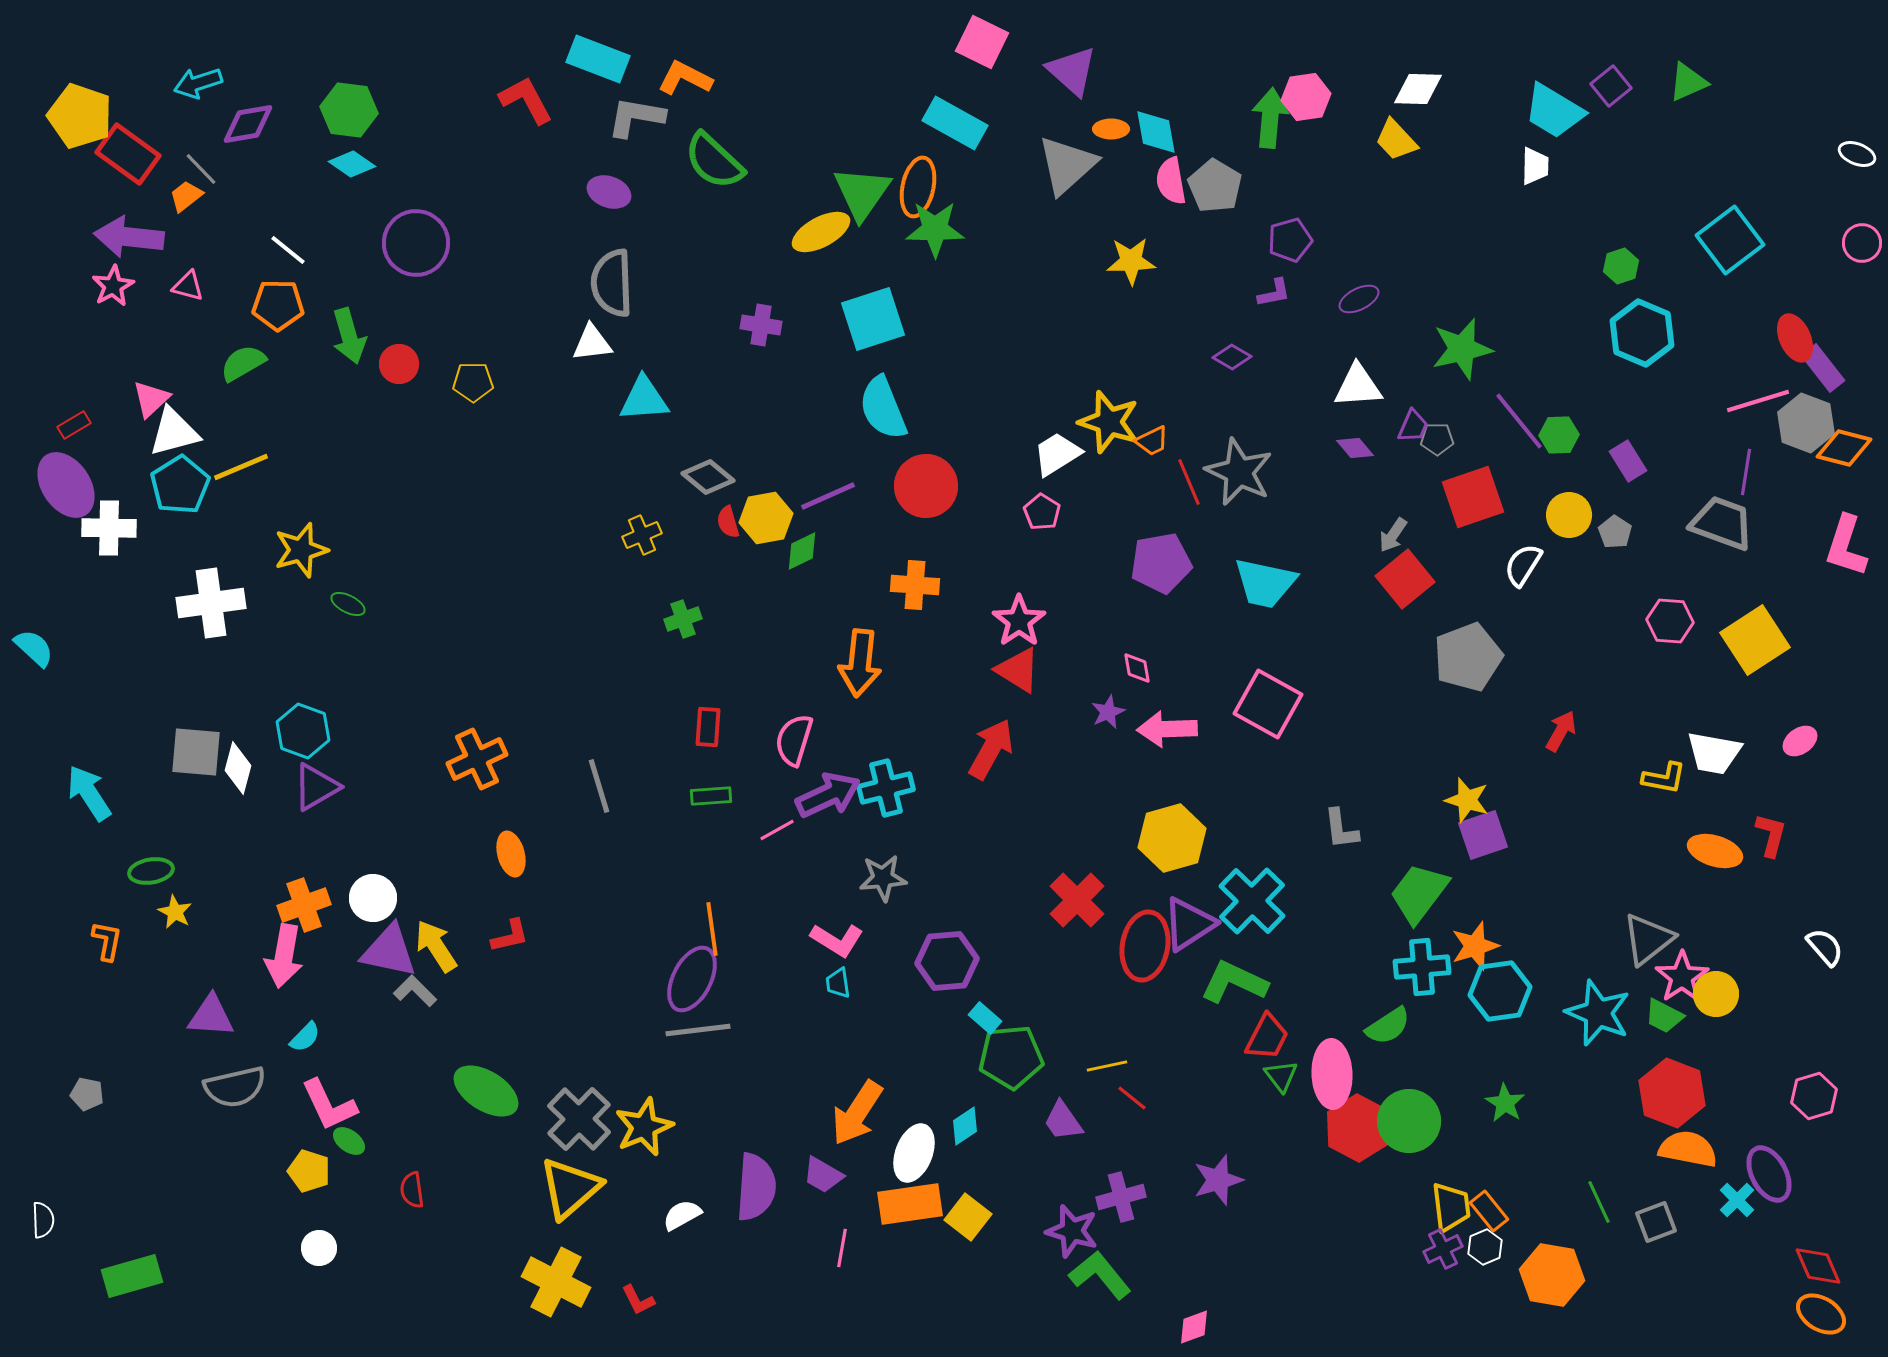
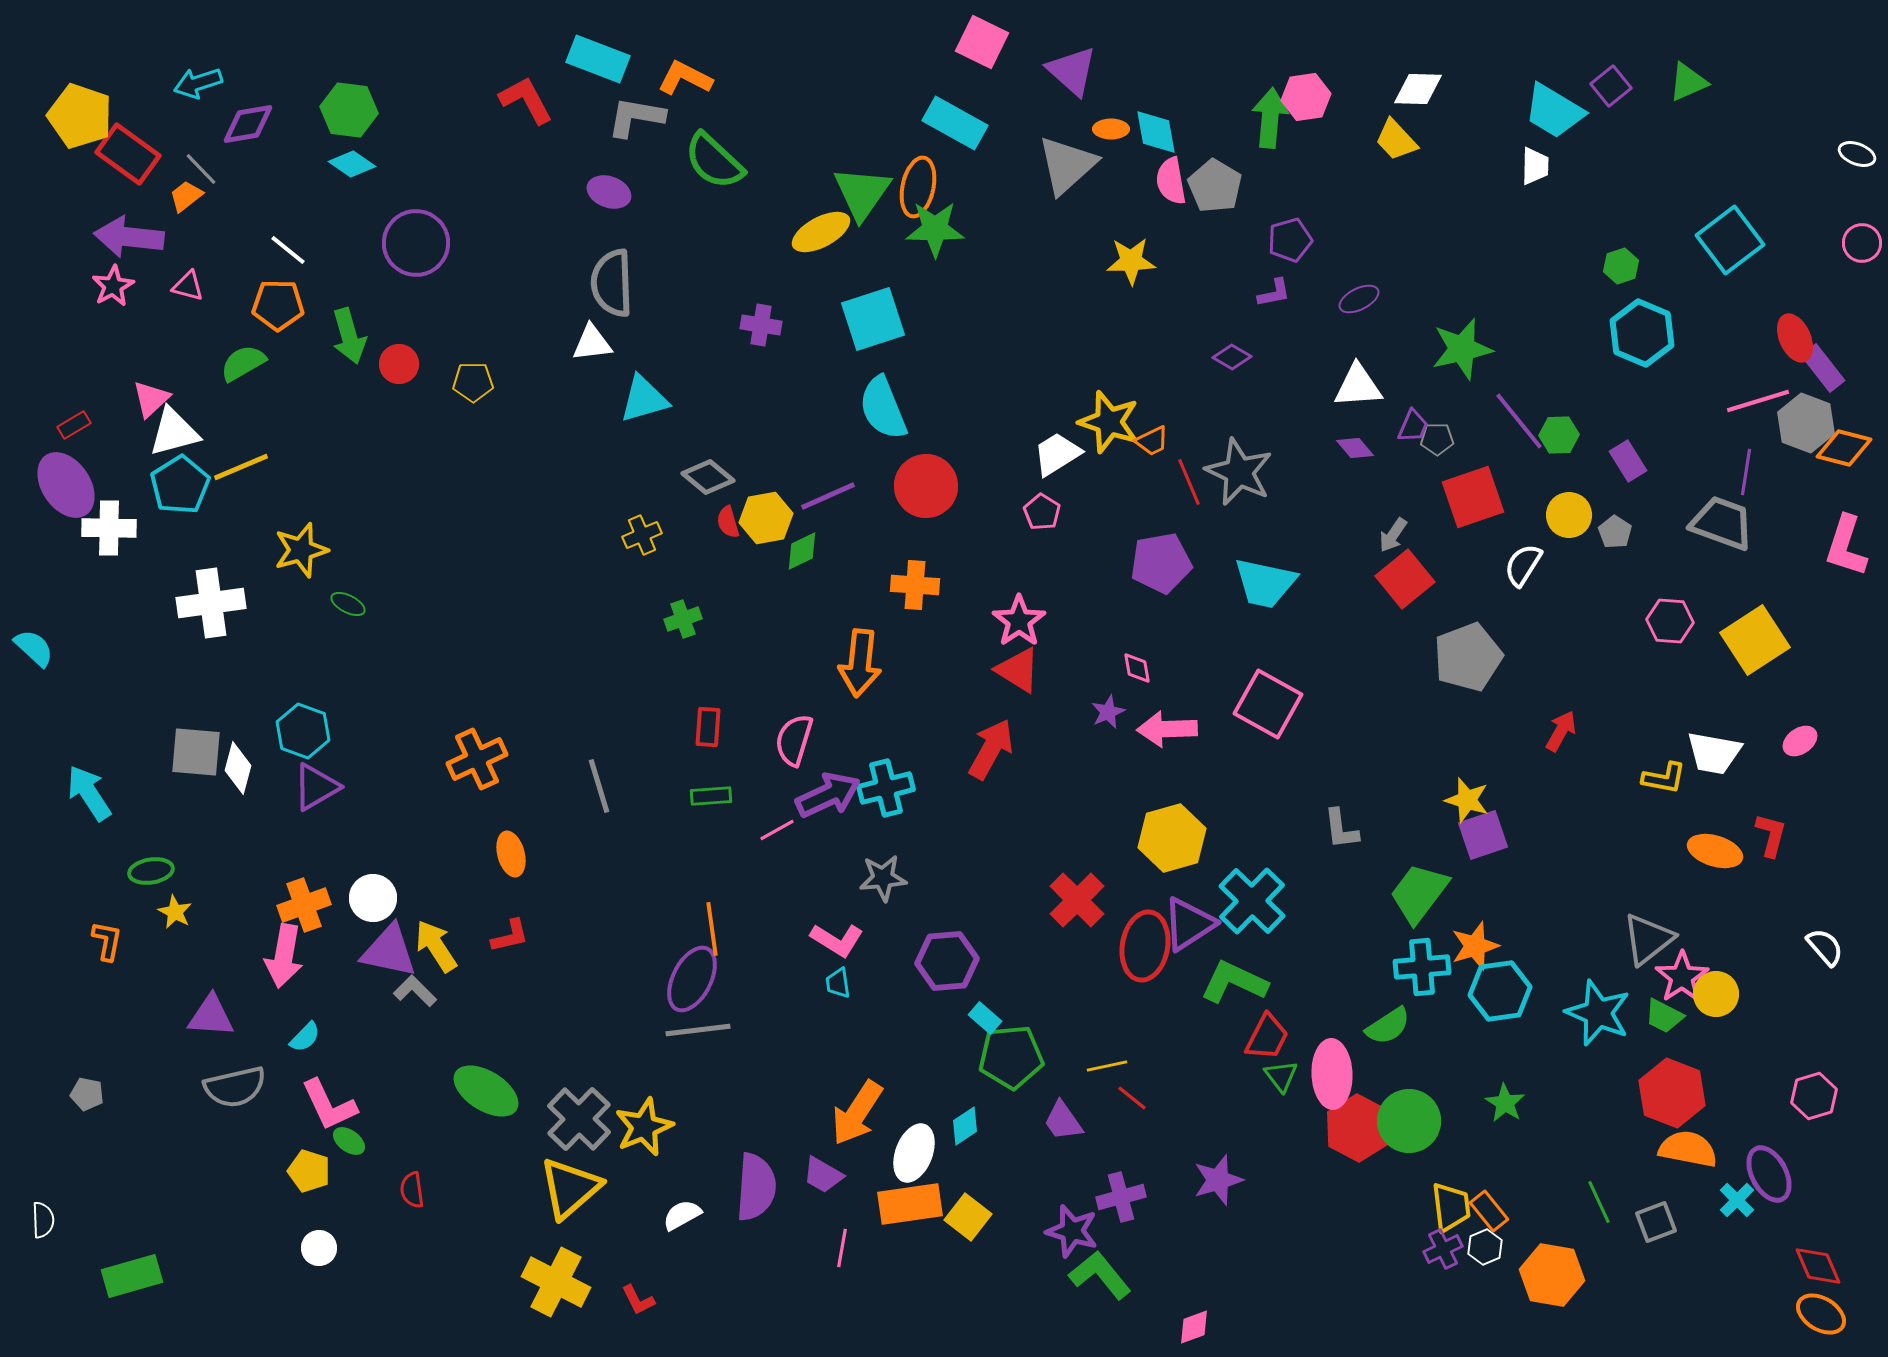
cyan triangle at (644, 399): rotated 12 degrees counterclockwise
